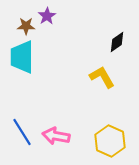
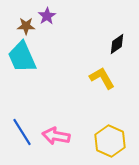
black diamond: moved 2 px down
cyan trapezoid: rotated 24 degrees counterclockwise
yellow L-shape: moved 1 px down
